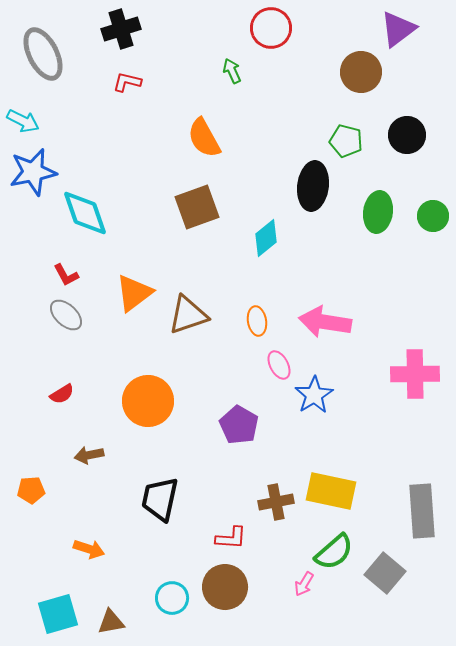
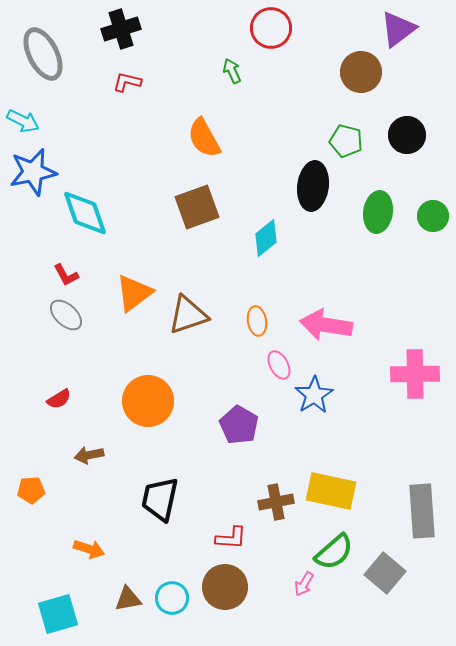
pink arrow at (325, 322): moved 1 px right, 3 px down
red semicircle at (62, 394): moved 3 px left, 5 px down
brown triangle at (111, 622): moved 17 px right, 23 px up
